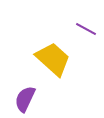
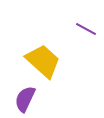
yellow trapezoid: moved 10 px left, 2 px down
